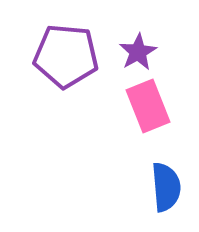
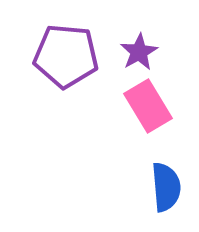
purple star: moved 1 px right
pink rectangle: rotated 9 degrees counterclockwise
